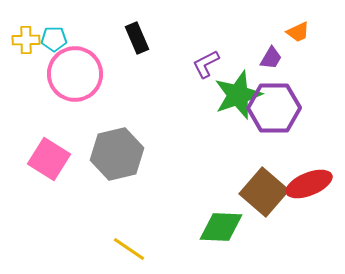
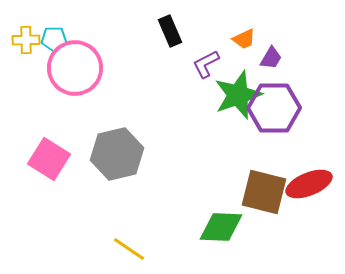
orange trapezoid: moved 54 px left, 7 px down
black rectangle: moved 33 px right, 7 px up
pink circle: moved 6 px up
brown square: rotated 27 degrees counterclockwise
